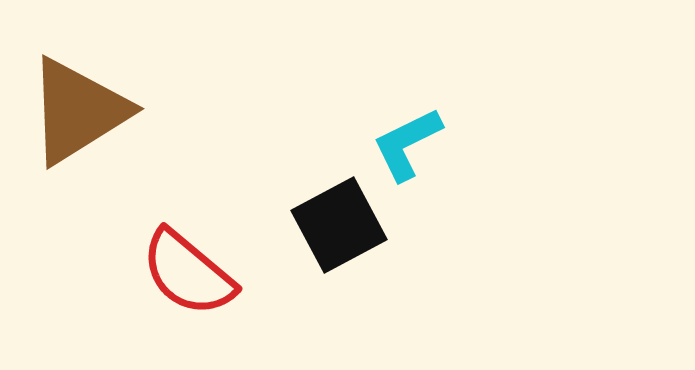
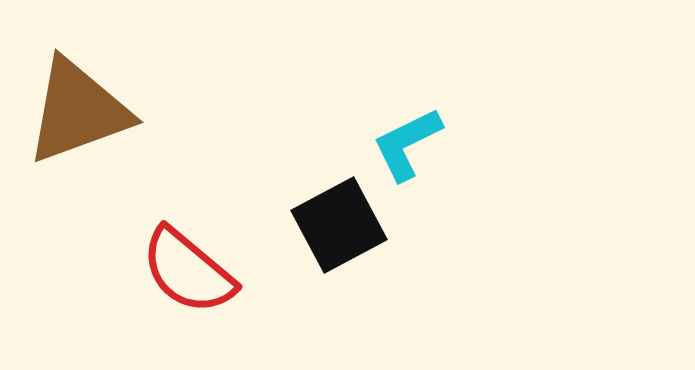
brown triangle: rotated 12 degrees clockwise
red semicircle: moved 2 px up
